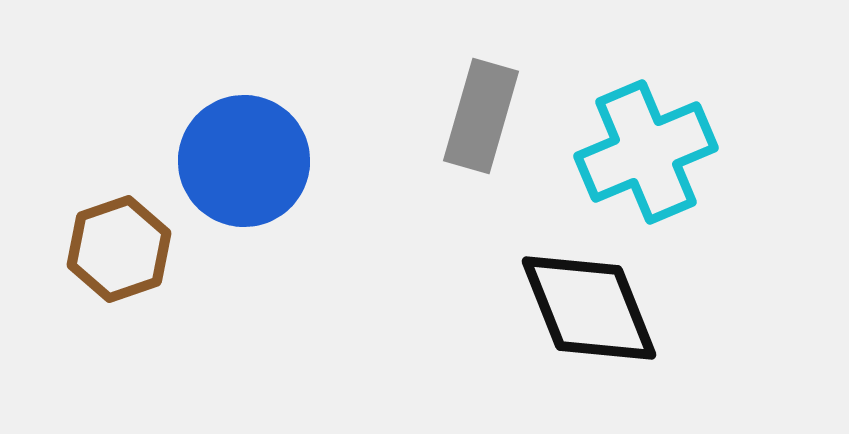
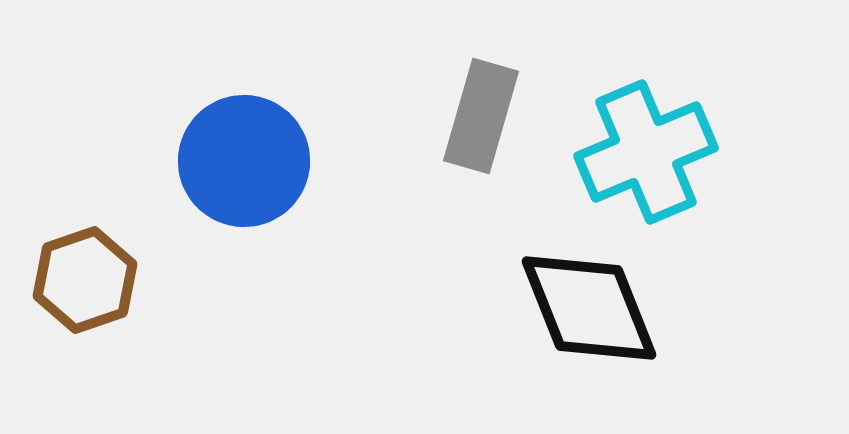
brown hexagon: moved 34 px left, 31 px down
